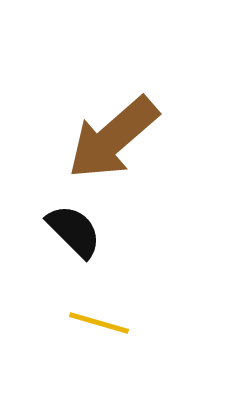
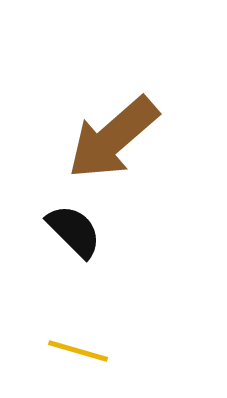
yellow line: moved 21 px left, 28 px down
